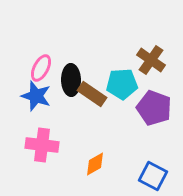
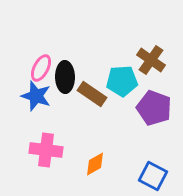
black ellipse: moved 6 px left, 3 px up
cyan pentagon: moved 3 px up
pink cross: moved 4 px right, 5 px down
